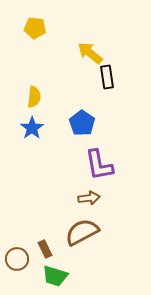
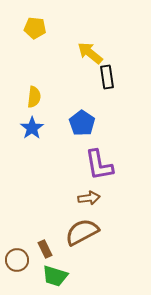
brown circle: moved 1 px down
